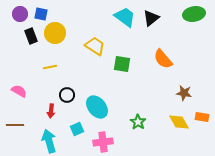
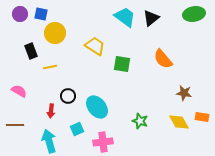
black rectangle: moved 15 px down
black circle: moved 1 px right, 1 px down
green star: moved 2 px right, 1 px up; rotated 14 degrees counterclockwise
